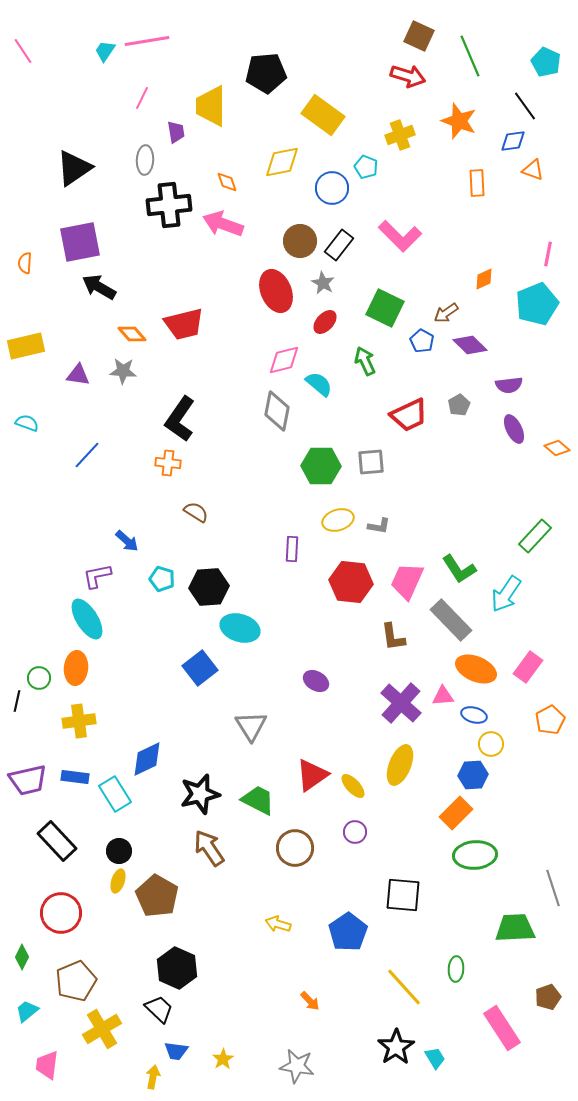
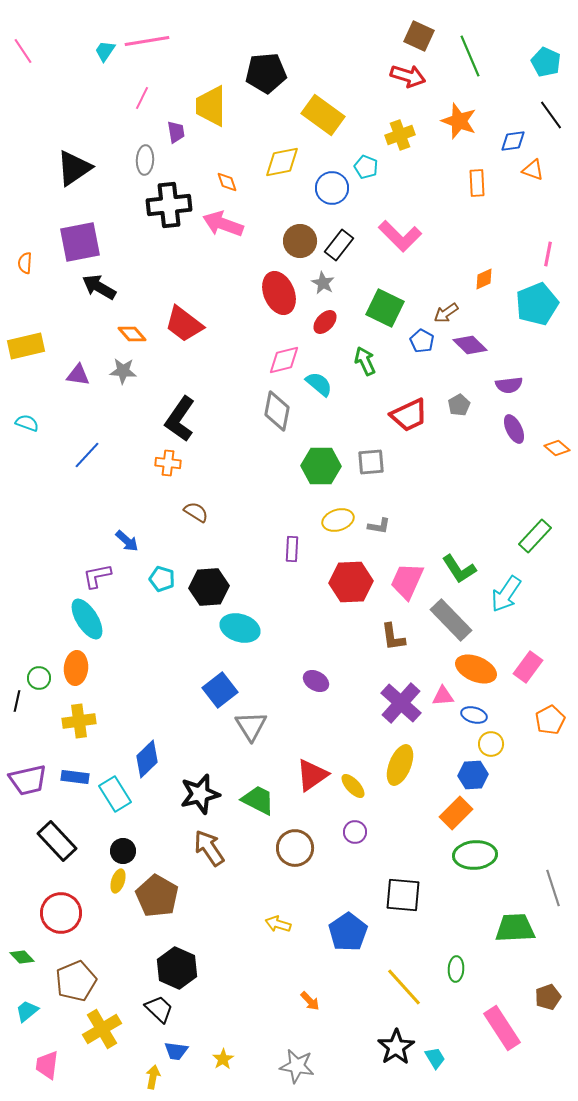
black line at (525, 106): moved 26 px right, 9 px down
red ellipse at (276, 291): moved 3 px right, 2 px down
red trapezoid at (184, 324): rotated 51 degrees clockwise
red hexagon at (351, 582): rotated 9 degrees counterclockwise
blue square at (200, 668): moved 20 px right, 22 px down
blue diamond at (147, 759): rotated 18 degrees counterclockwise
black circle at (119, 851): moved 4 px right
green diamond at (22, 957): rotated 70 degrees counterclockwise
